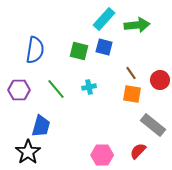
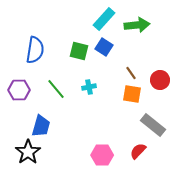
blue square: rotated 18 degrees clockwise
